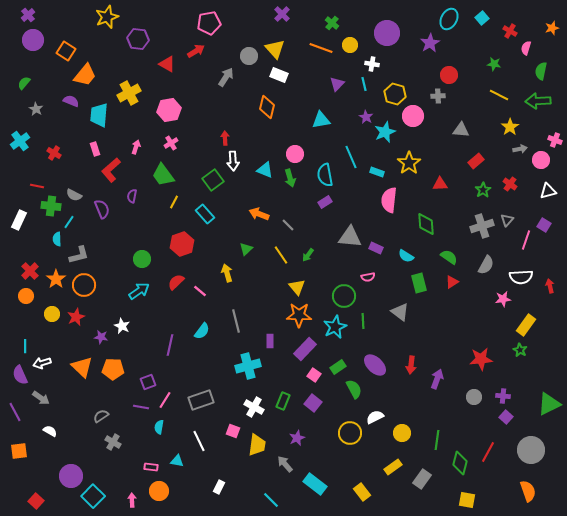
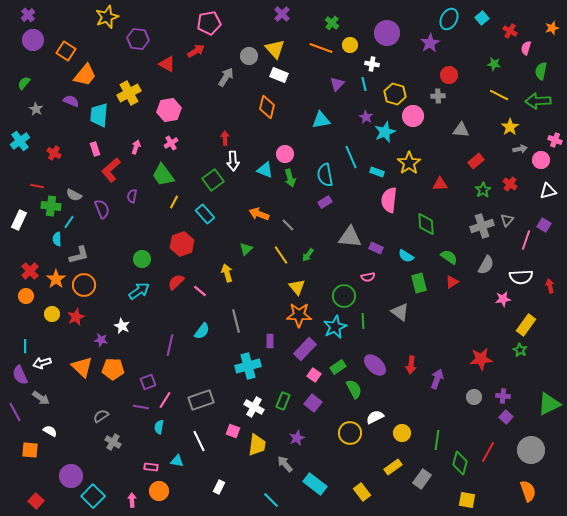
pink circle at (295, 154): moved 10 px left
purple star at (101, 337): moved 3 px down
orange square at (19, 451): moved 11 px right, 1 px up; rotated 12 degrees clockwise
